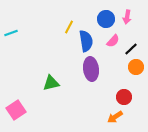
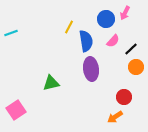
pink arrow: moved 2 px left, 4 px up; rotated 16 degrees clockwise
